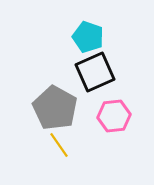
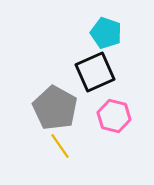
cyan pentagon: moved 18 px right, 4 px up
pink hexagon: rotated 20 degrees clockwise
yellow line: moved 1 px right, 1 px down
